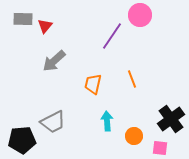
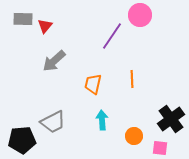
orange line: rotated 18 degrees clockwise
cyan arrow: moved 5 px left, 1 px up
